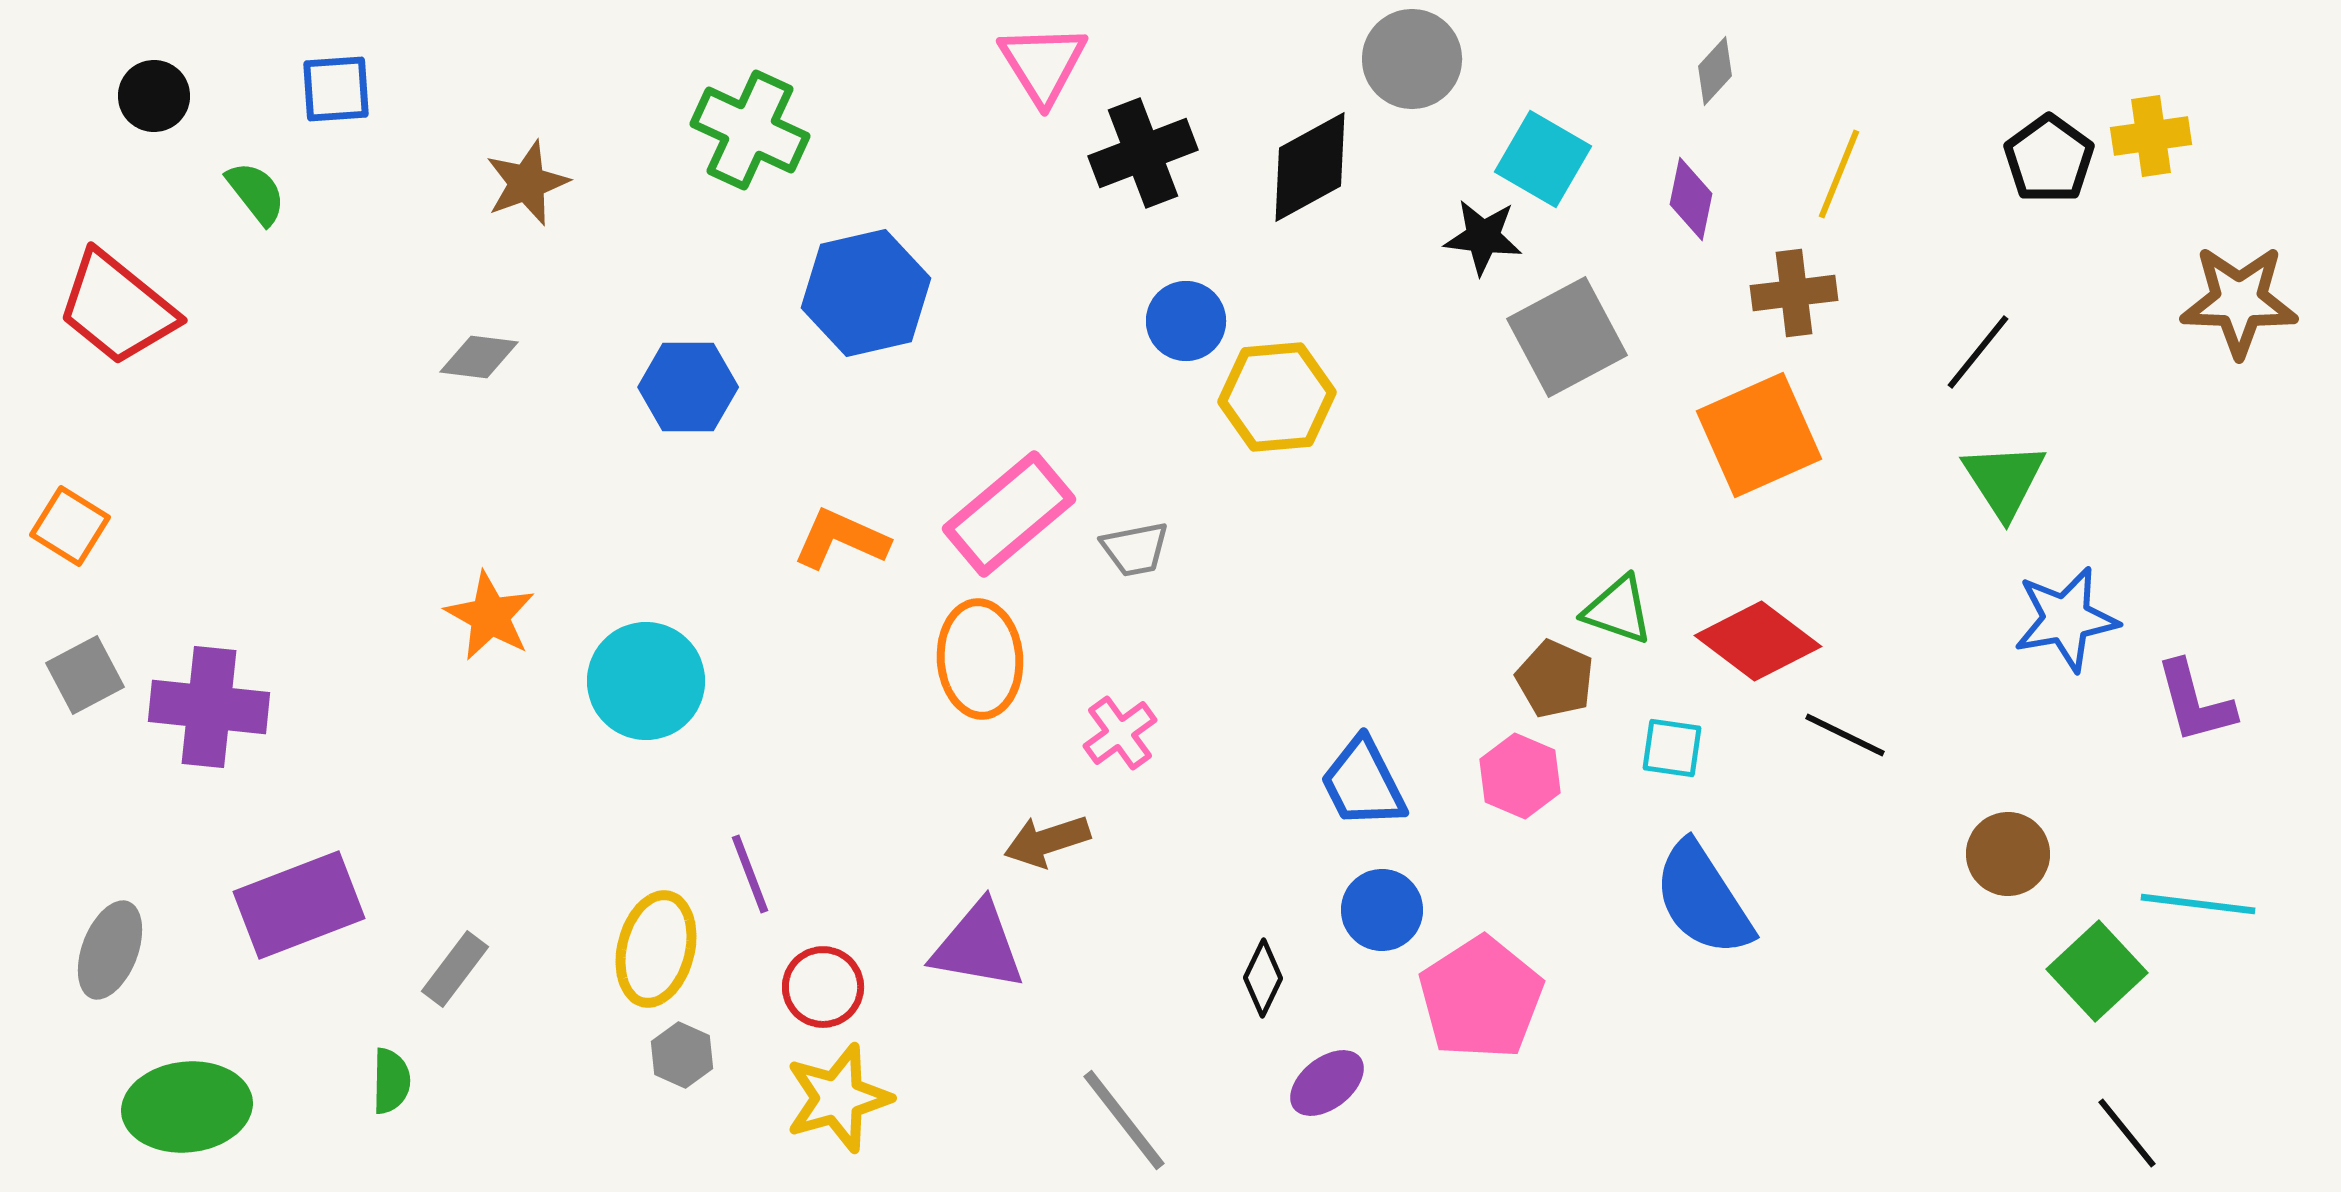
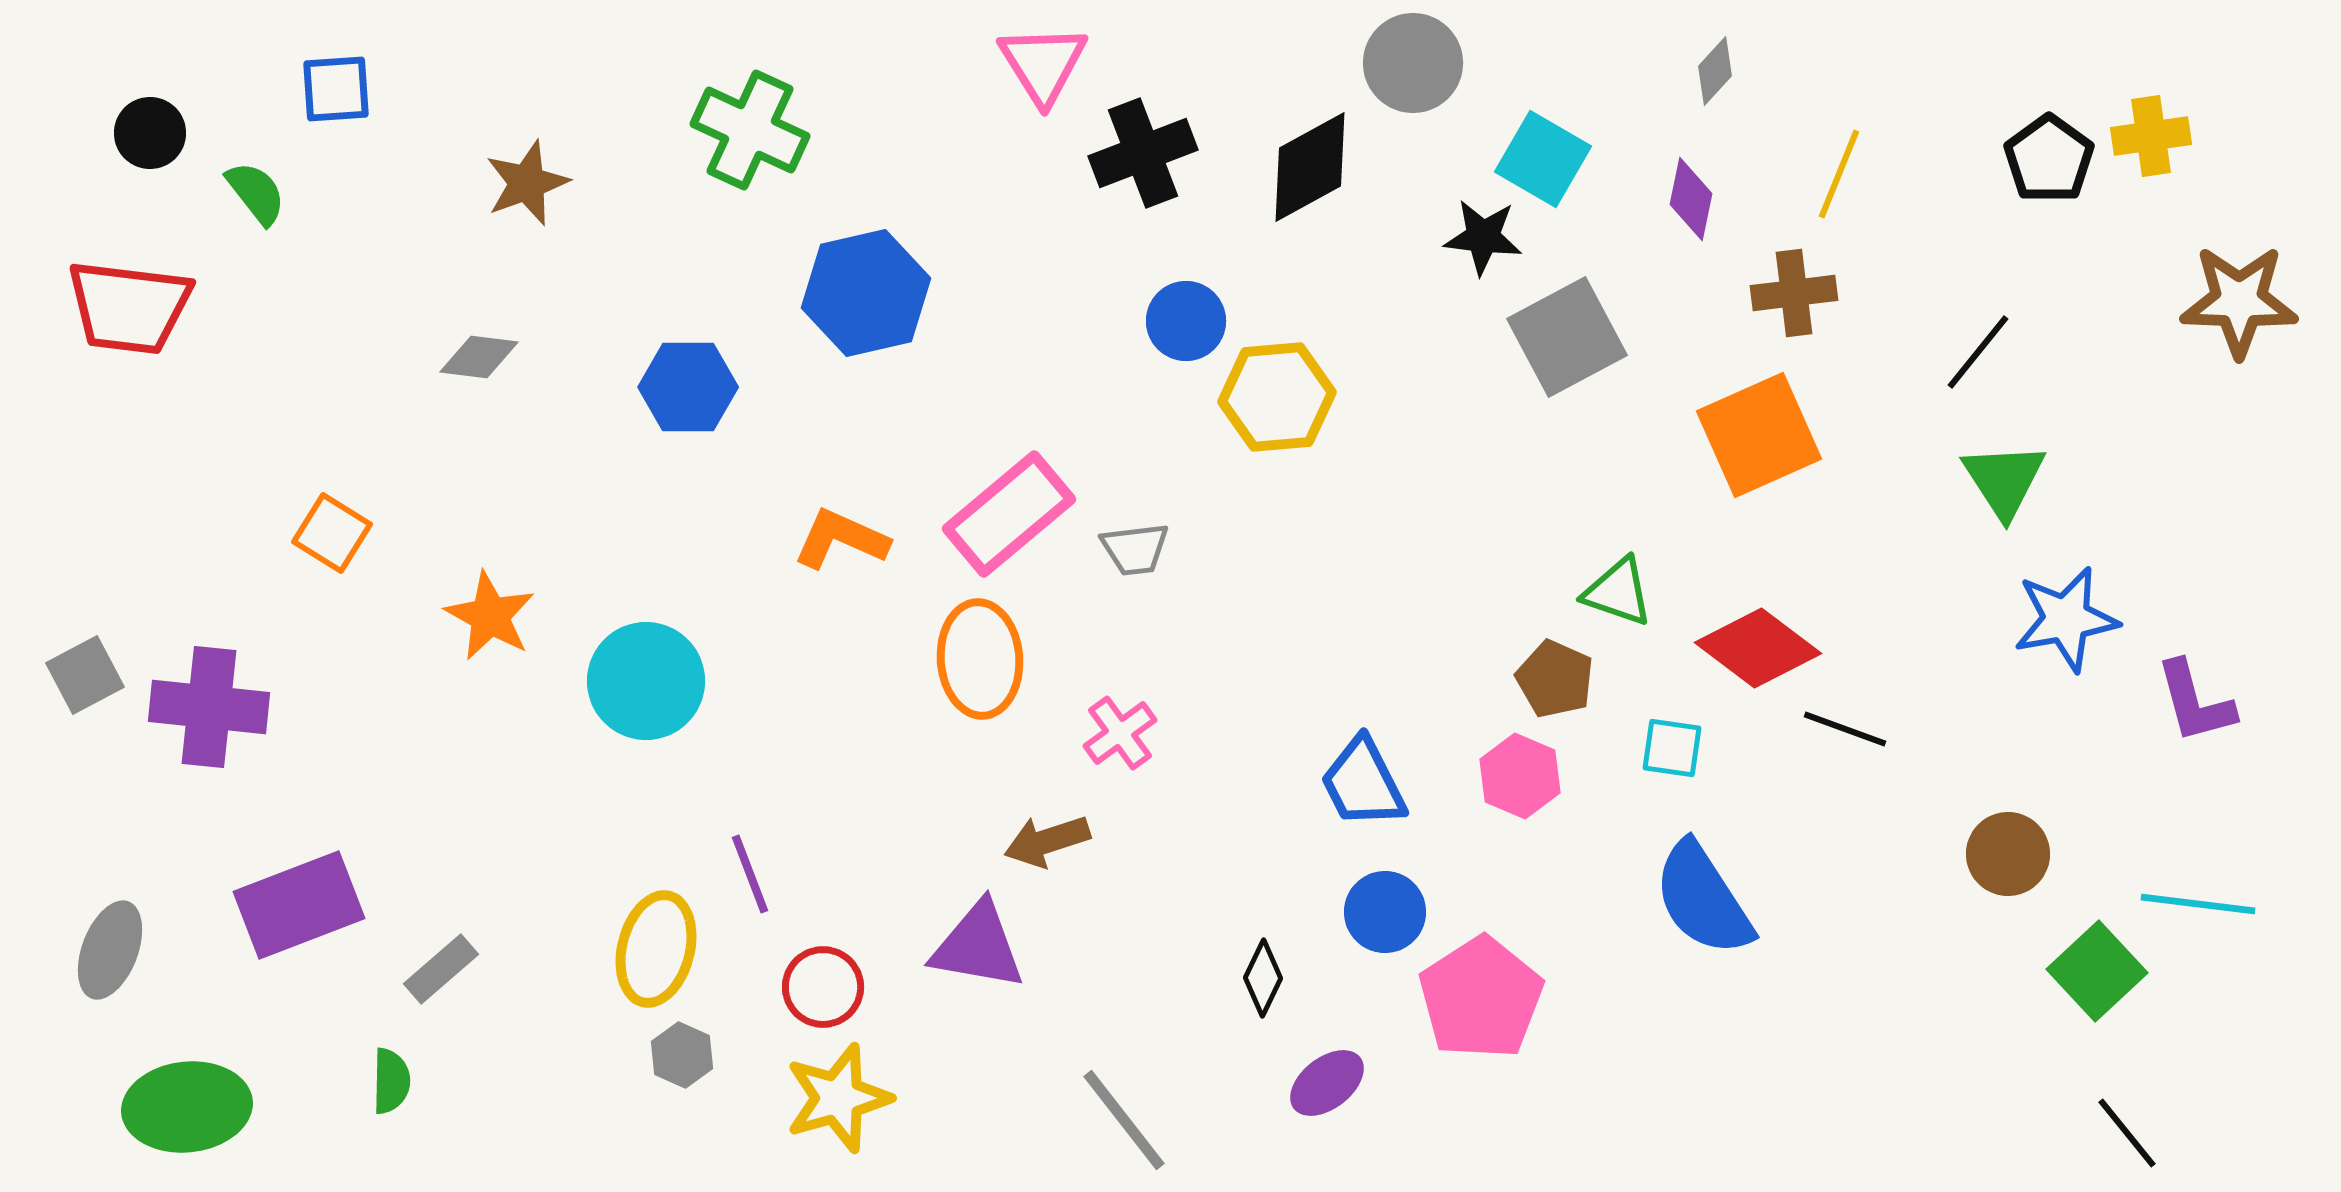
gray circle at (1412, 59): moved 1 px right, 4 px down
black circle at (154, 96): moved 4 px left, 37 px down
red trapezoid at (117, 308): moved 12 px right, 1 px up; rotated 32 degrees counterclockwise
orange square at (70, 526): moved 262 px right, 7 px down
gray trapezoid at (1135, 549): rotated 4 degrees clockwise
green triangle at (1618, 610): moved 18 px up
red diamond at (1758, 641): moved 7 px down
black line at (1845, 735): moved 6 px up; rotated 6 degrees counterclockwise
blue circle at (1382, 910): moved 3 px right, 2 px down
gray rectangle at (455, 969): moved 14 px left; rotated 12 degrees clockwise
